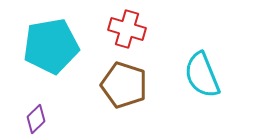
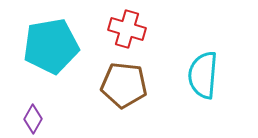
cyan semicircle: moved 1 px right; rotated 27 degrees clockwise
brown pentagon: rotated 12 degrees counterclockwise
purple diamond: moved 3 px left; rotated 16 degrees counterclockwise
